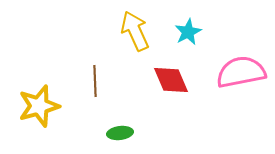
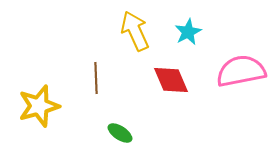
pink semicircle: moved 1 px up
brown line: moved 1 px right, 3 px up
green ellipse: rotated 40 degrees clockwise
